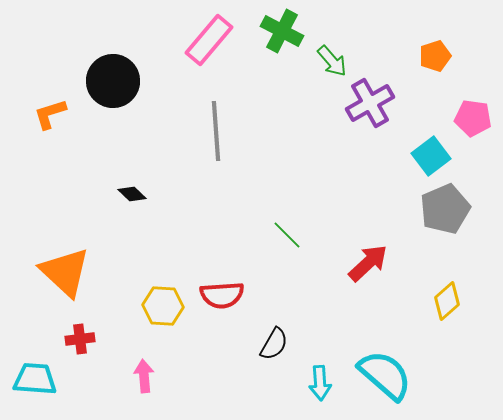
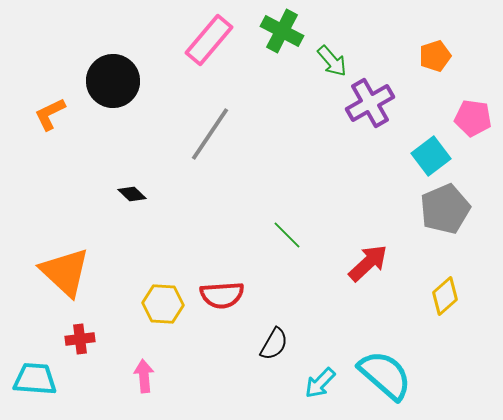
orange L-shape: rotated 9 degrees counterclockwise
gray line: moved 6 px left, 3 px down; rotated 38 degrees clockwise
yellow diamond: moved 2 px left, 5 px up
yellow hexagon: moved 2 px up
cyan arrow: rotated 48 degrees clockwise
